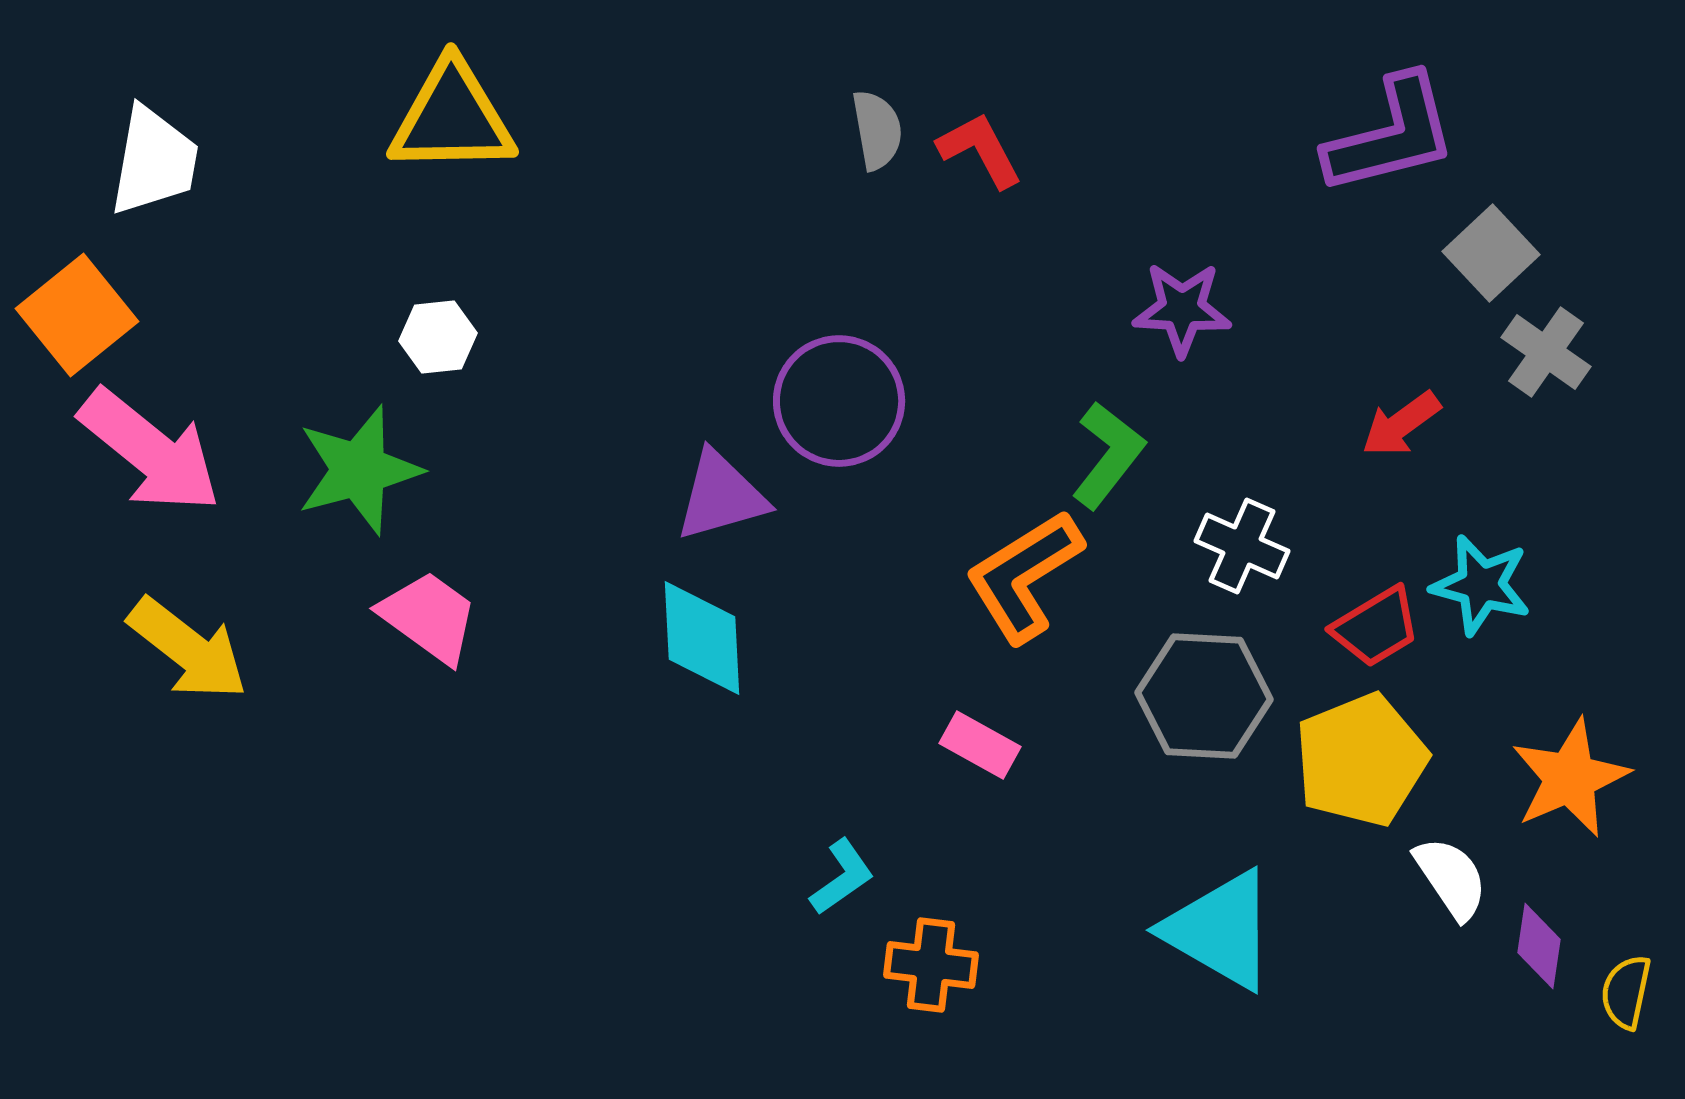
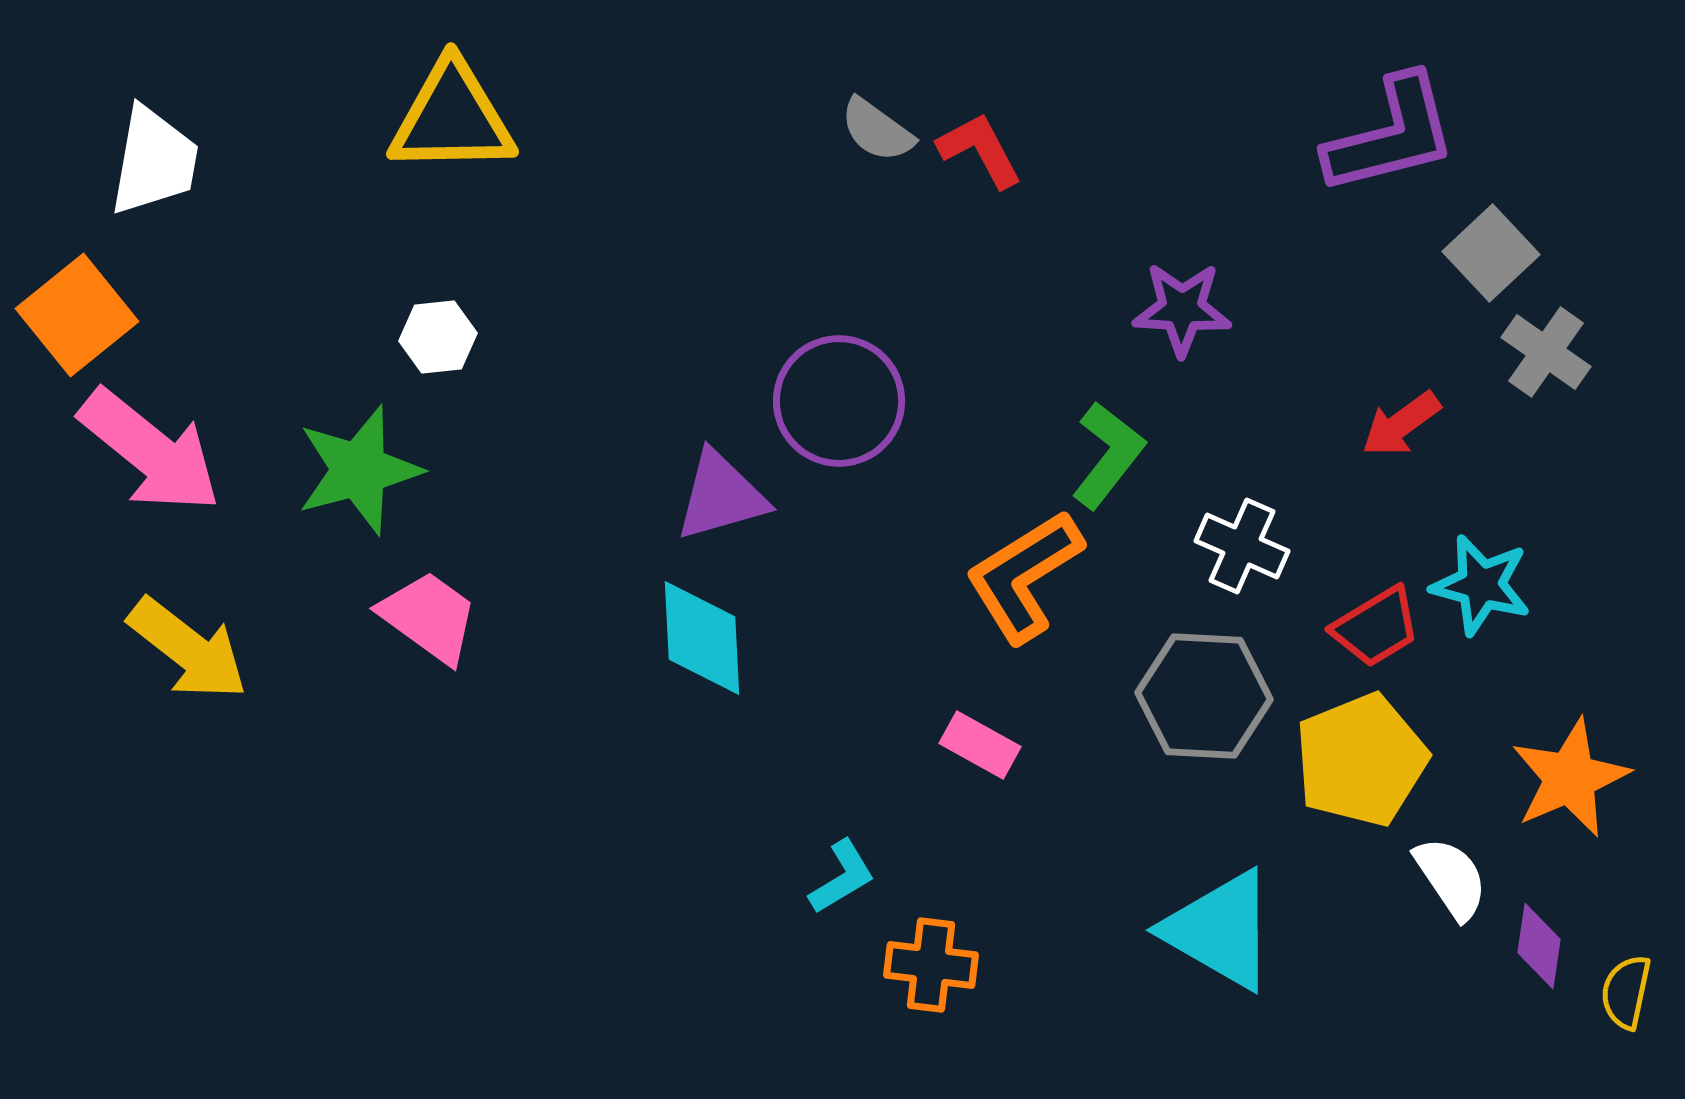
gray semicircle: rotated 136 degrees clockwise
cyan L-shape: rotated 4 degrees clockwise
